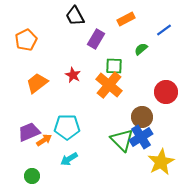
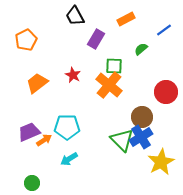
green circle: moved 7 px down
